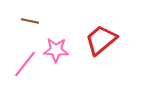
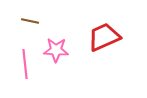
red trapezoid: moved 3 px right, 3 px up; rotated 16 degrees clockwise
pink line: rotated 44 degrees counterclockwise
